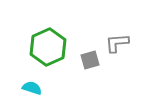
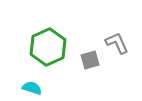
gray L-shape: rotated 70 degrees clockwise
